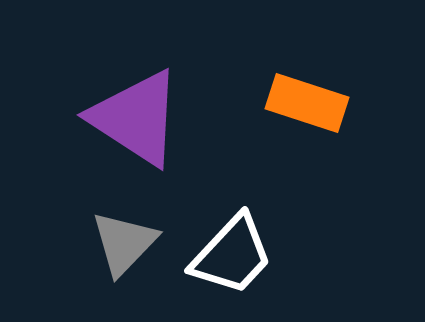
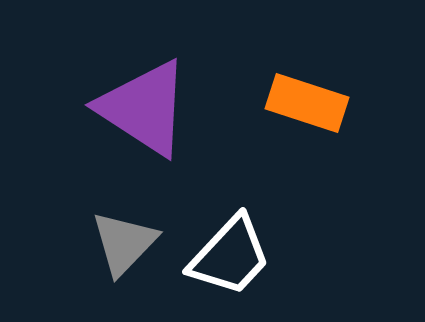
purple triangle: moved 8 px right, 10 px up
white trapezoid: moved 2 px left, 1 px down
